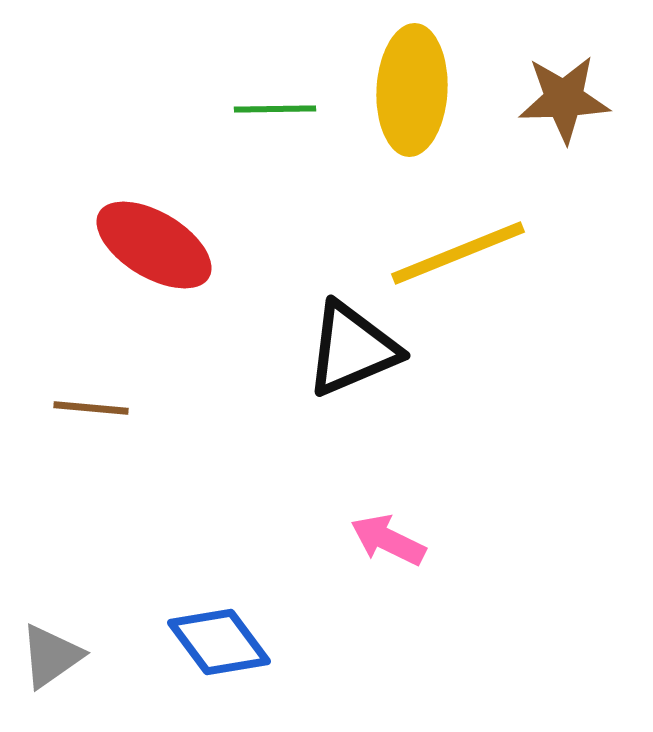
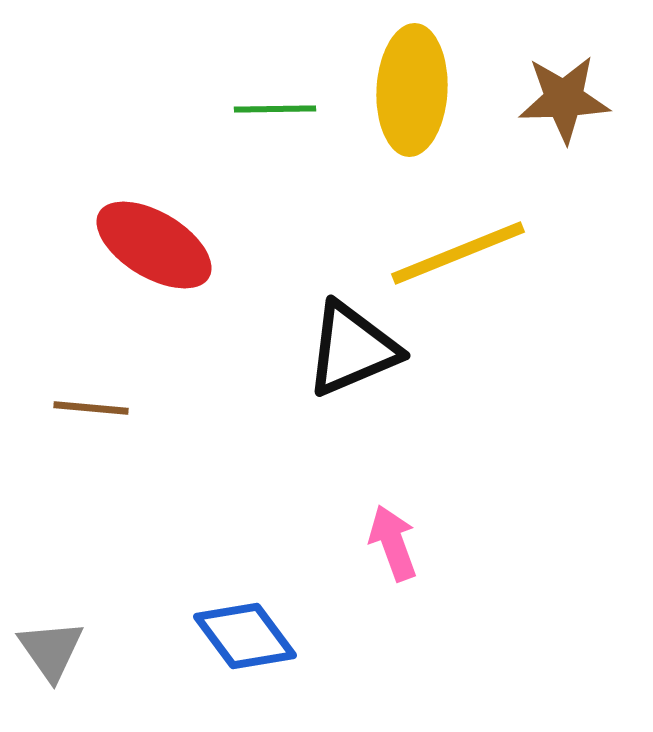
pink arrow: moved 5 px right, 3 px down; rotated 44 degrees clockwise
blue diamond: moved 26 px right, 6 px up
gray triangle: moved 6 px up; rotated 30 degrees counterclockwise
